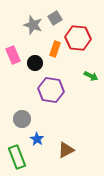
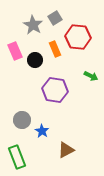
gray star: rotated 12 degrees clockwise
red hexagon: moved 1 px up
orange rectangle: rotated 42 degrees counterclockwise
pink rectangle: moved 2 px right, 4 px up
black circle: moved 3 px up
purple hexagon: moved 4 px right
gray circle: moved 1 px down
blue star: moved 5 px right, 8 px up
